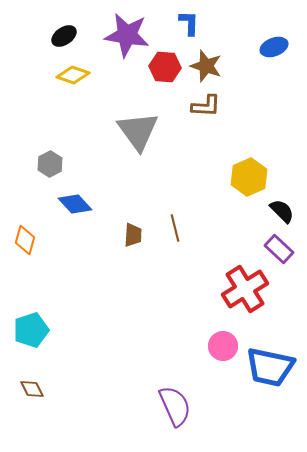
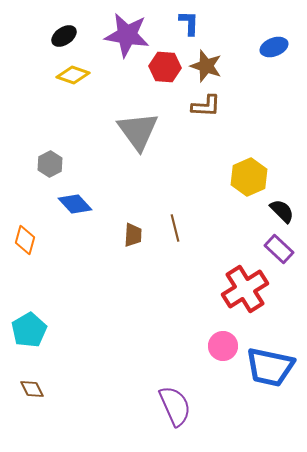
cyan pentagon: moved 2 px left; rotated 12 degrees counterclockwise
